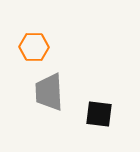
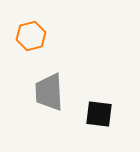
orange hexagon: moved 3 px left, 11 px up; rotated 16 degrees counterclockwise
